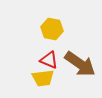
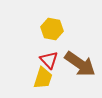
red triangle: rotated 24 degrees clockwise
yellow trapezoid: rotated 65 degrees counterclockwise
